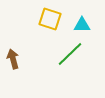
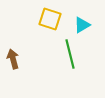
cyan triangle: rotated 30 degrees counterclockwise
green line: rotated 60 degrees counterclockwise
